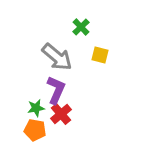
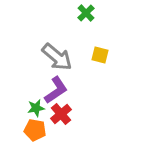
green cross: moved 5 px right, 14 px up
purple L-shape: rotated 32 degrees clockwise
